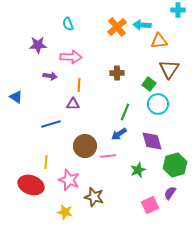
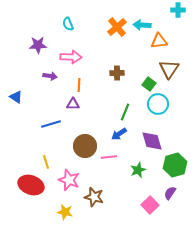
pink line: moved 1 px right, 1 px down
yellow line: rotated 24 degrees counterclockwise
pink square: rotated 18 degrees counterclockwise
